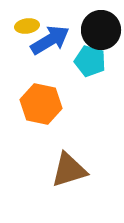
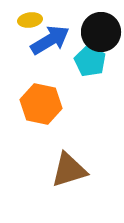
yellow ellipse: moved 3 px right, 6 px up
black circle: moved 2 px down
cyan pentagon: rotated 12 degrees clockwise
